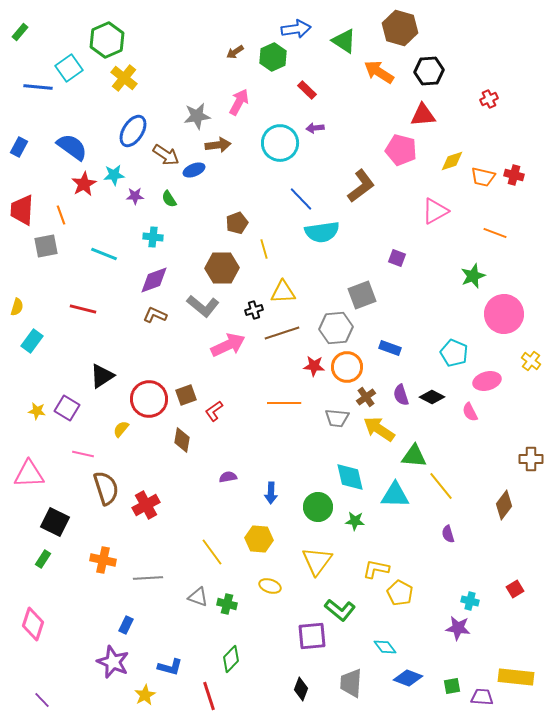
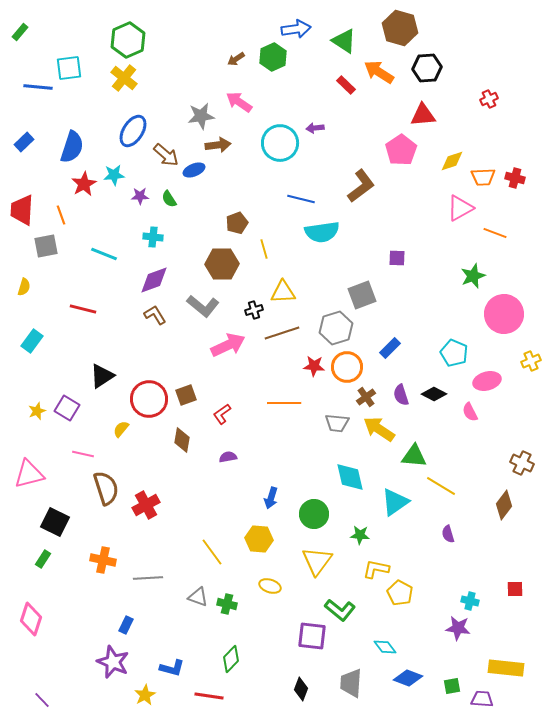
green hexagon at (107, 40): moved 21 px right
brown arrow at (235, 52): moved 1 px right, 7 px down
cyan square at (69, 68): rotated 28 degrees clockwise
black hexagon at (429, 71): moved 2 px left, 3 px up
red rectangle at (307, 90): moved 39 px right, 5 px up
pink arrow at (239, 102): rotated 84 degrees counterclockwise
gray star at (197, 116): moved 4 px right
blue rectangle at (19, 147): moved 5 px right, 5 px up; rotated 18 degrees clockwise
blue semicircle at (72, 147): rotated 72 degrees clockwise
pink pentagon at (401, 150): rotated 24 degrees clockwise
brown arrow at (166, 155): rotated 8 degrees clockwise
red cross at (514, 175): moved 1 px right, 3 px down
orange trapezoid at (483, 177): rotated 15 degrees counterclockwise
purple star at (135, 196): moved 5 px right
blue line at (301, 199): rotated 32 degrees counterclockwise
pink triangle at (435, 211): moved 25 px right, 3 px up
purple square at (397, 258): rotated 18 degrees counterclockwise
brown hexagon at (222, 268): moved 4 px up
yellow semicircle at (17, 307): moved 7 px right, 20 px up
brown L-shape at (155, 315): rotated 35 degrees clockwise
gray hexagon at (336, 328): rotated 12 degrees counterclockwise
blue rectangle at (390, 348): rotated 65 degrees counterclockwise
yellow cross at (531, 361): rotated 30 degrees clockwise
black diamond at (432, 397): moved 2 px right, 3 px up
yellow star at (37, 411): rotated 30 degrees counterclockwise
red L-shape at (214, 411): moved 8 px right, 3 px down
gray trapezoid at (337, 418): moved 5 px down
brown cross at (531, 459): moved 9 px left, 4 px down; rotated 25 degrees clockwise
pink triangle at (29, 474): rotated 12 degrees counterclockwise
purple semicircle at (228, 477): moved 20 px up
yellow line at (441, 486): rotated 20 degrees counterclockwise
blue arrow at (271, 493): moved 5 px down; rotated 15 degrees clockwise
cyan triangle at (395, 495): moved 7 px down; rotated 36 degrees counterclockwise
green circle at (318, 507): moved 4 px left, 7 px down
green star at (355, 521): moved 5 px right, 14 px down
red square at (515, 589): rotated 30 degrees clockwise
pink diamond at (33, 624): moved 2 px left, 5 px up
purple square at (312, 636): rotated 12 degrees clockwise
blue L-shape at (170, 667): moved 2 px right, 1 px down
yellow rectangle at (516, 677): moved 10 px left, 9 px up
red line at (209, 696): rotated 64 degrees counterclockwise
purple trapezoid at (482, 697): moved 2 px down
